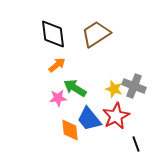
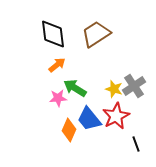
gray cross: rotated 35 degrees clockwise
orange diamond: moved 1 px left; rotated 30 degrees clockwise
